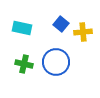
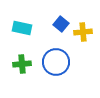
green cross: moved 2 px left; rotated 18 degrees counterclockwise
